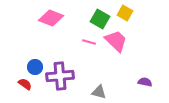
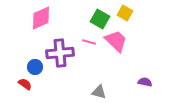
pink diamond: moved 10 px left; rotated 45 degrees counterclockwise
purple cross: moved 23 px up
